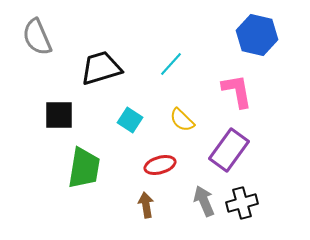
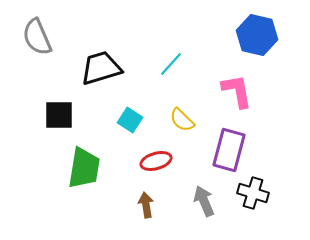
purple rectangle: rotated 21 degrees counterclockwise
red ellipse: moved 4 px left, 4 px up
black cross: moved 11 px right, 10 px up; rotated 32 degrees clockwise
